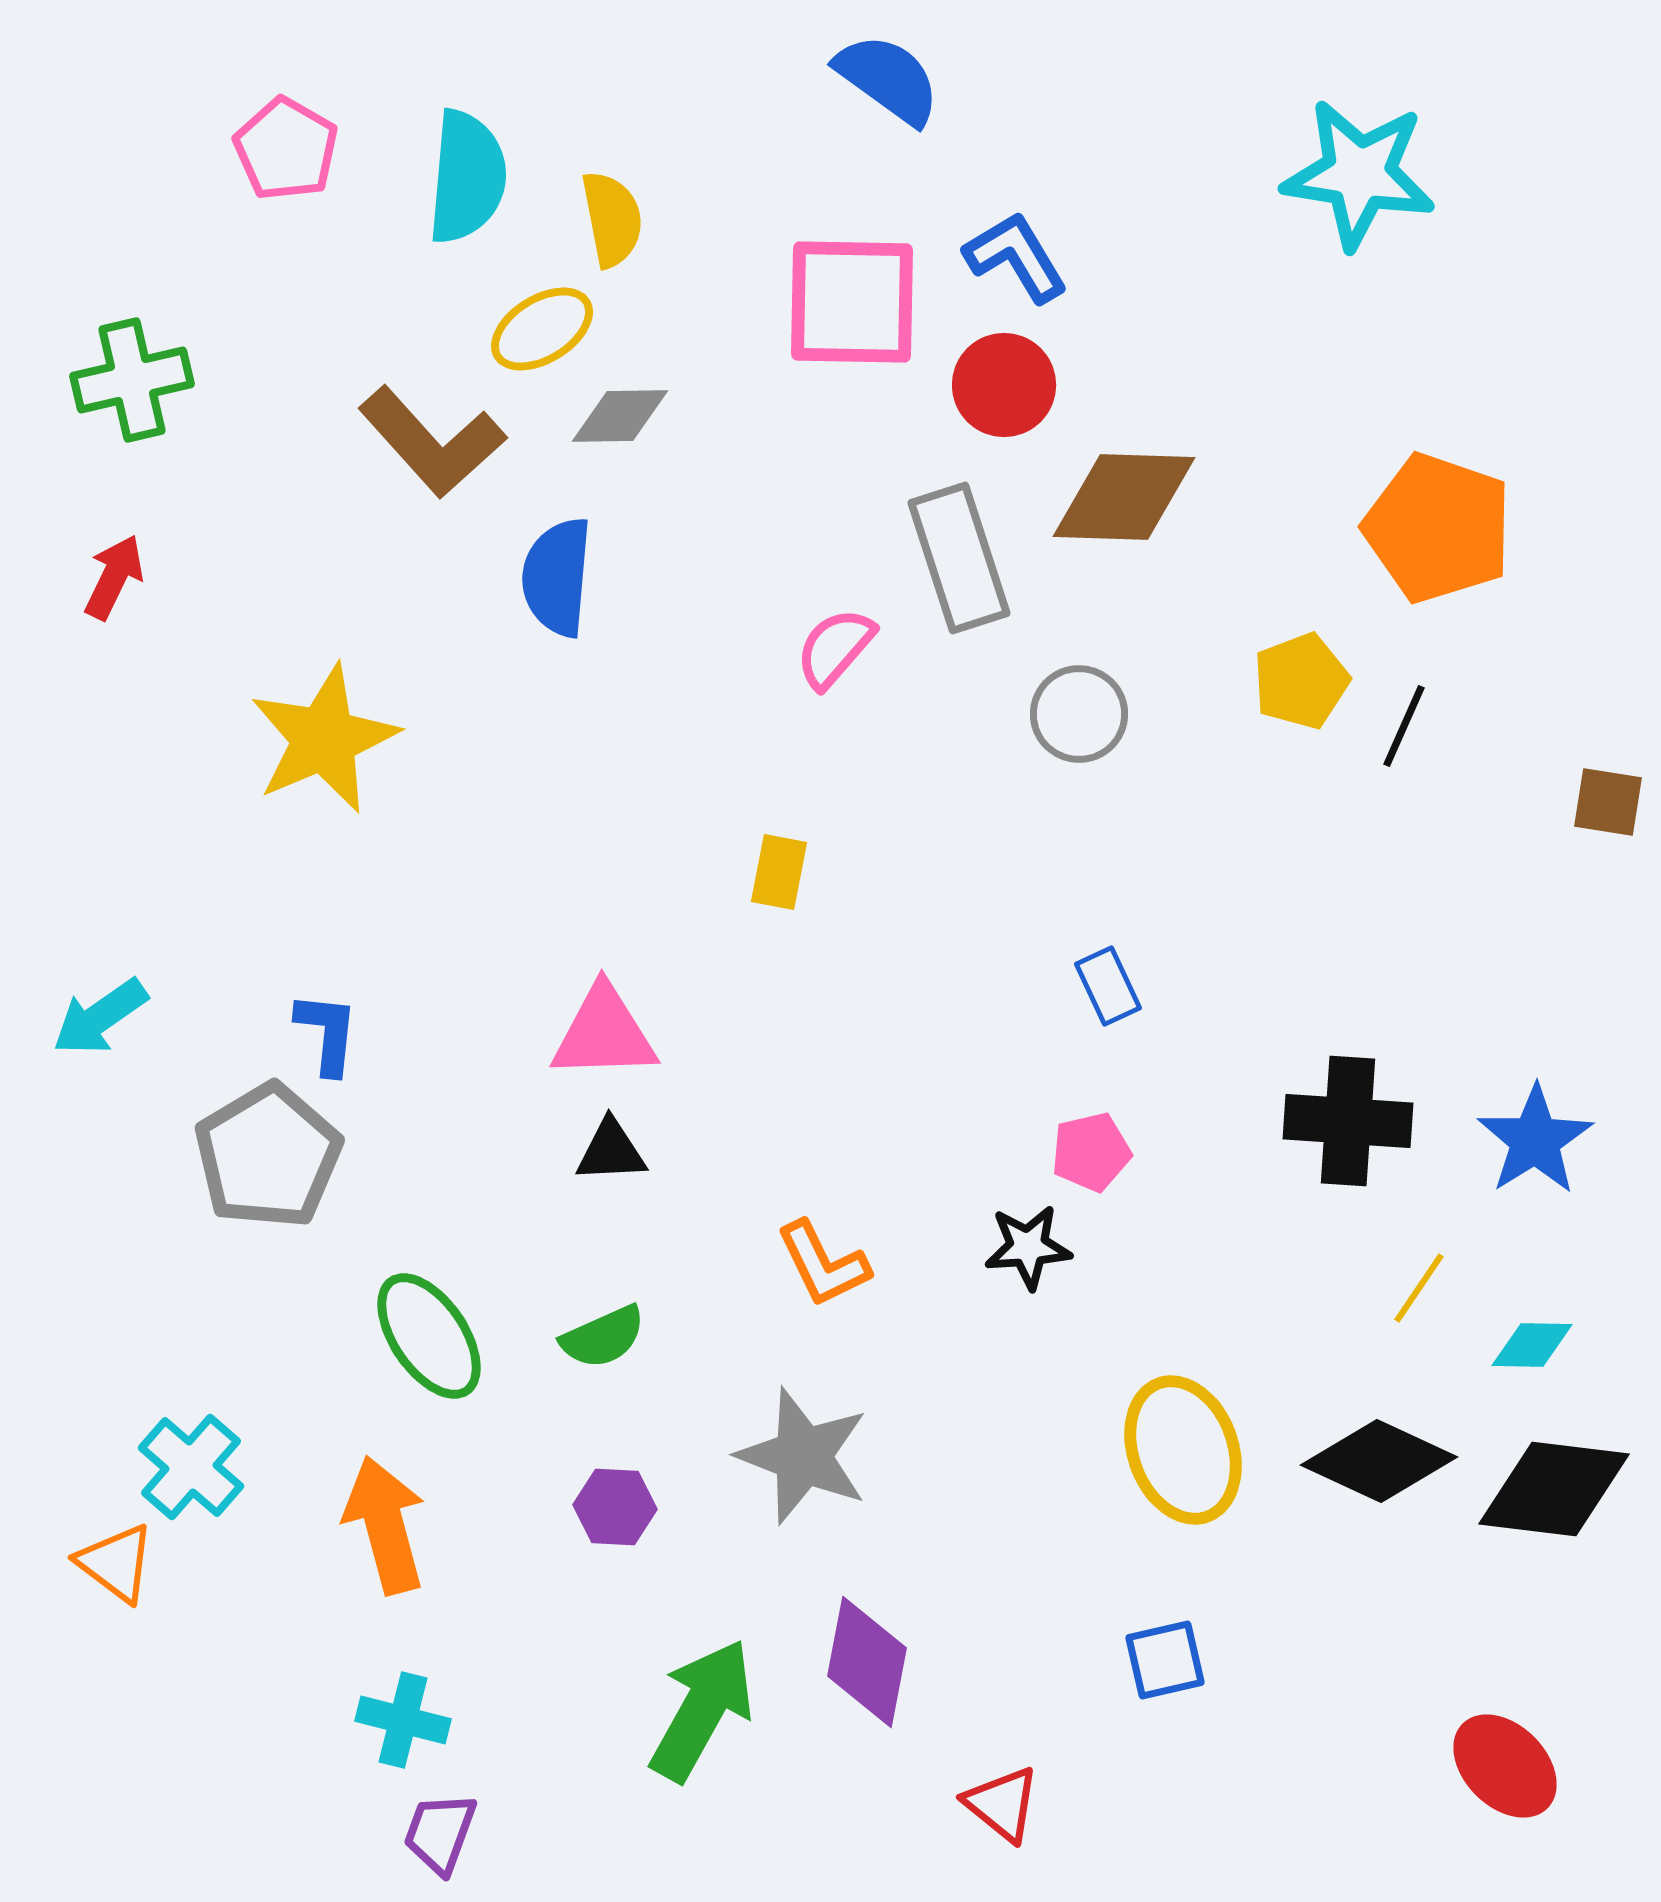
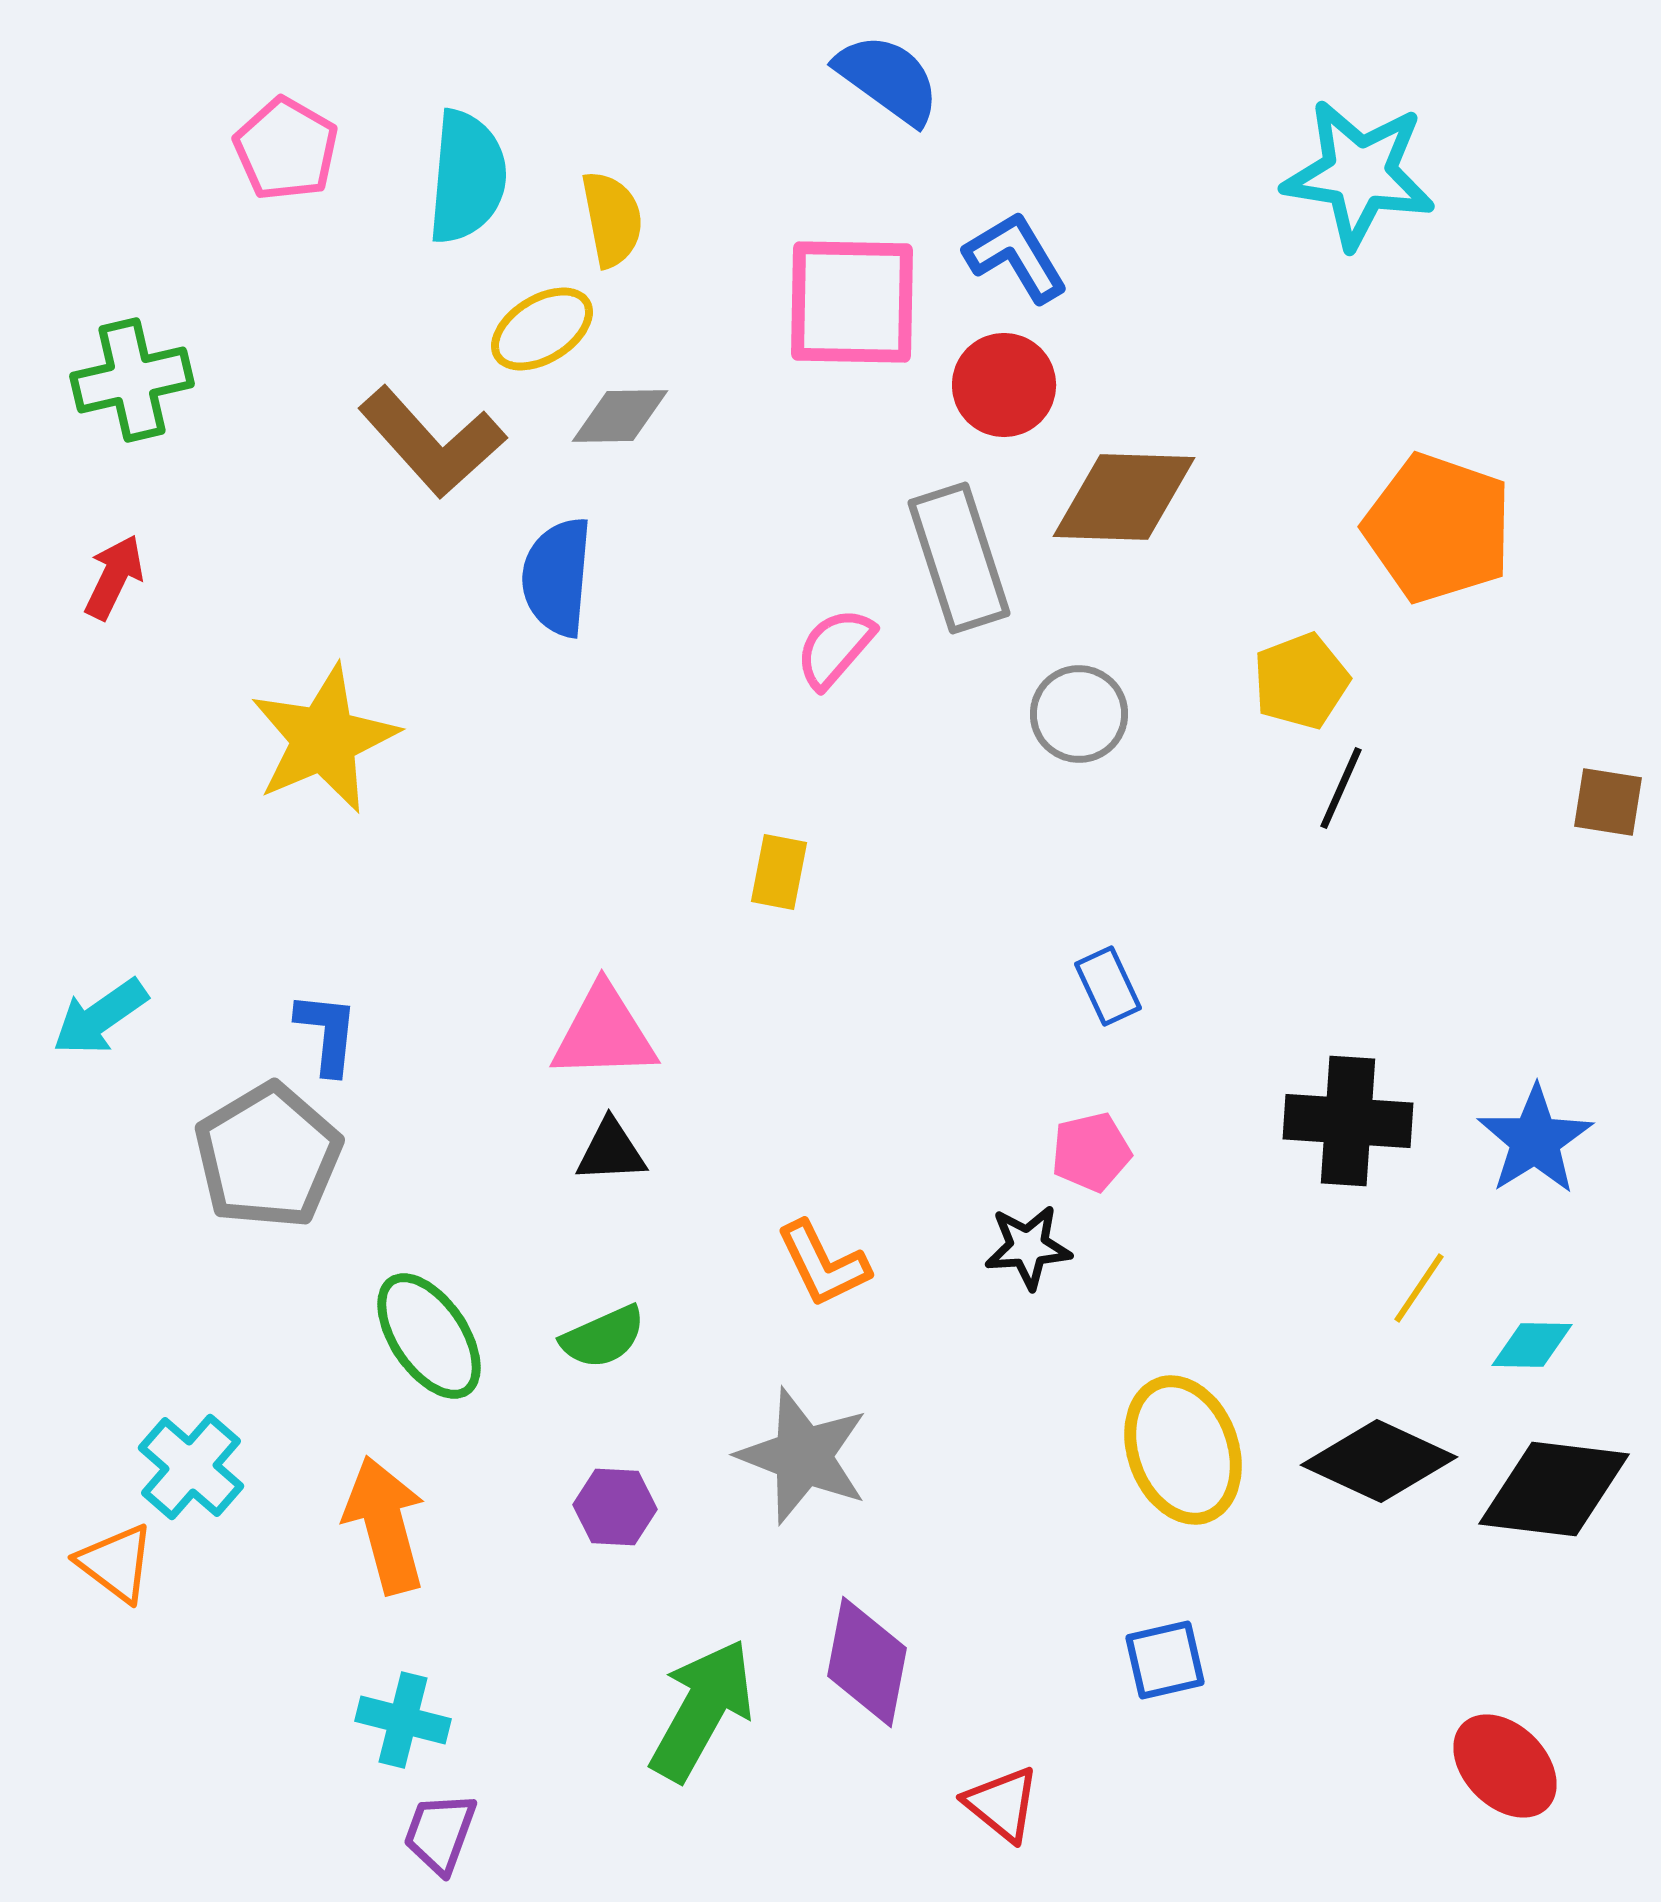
black line at (1404, 726): moved 63 px left, 62 px down
